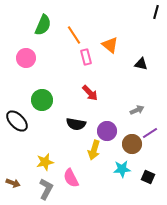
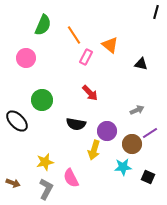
pink rectangle: rotated 42 degrees clockwise
cyan star: moved 1 px right, 2 px up
